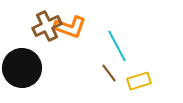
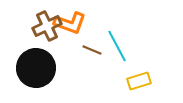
orange L-shape: moved 4 px up
black circle: moved 14 px right
brown line: moved 17 px left, 23 px up; rotated 30 degrees counterclockwise
